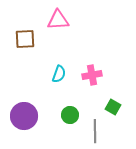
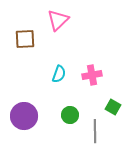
pink triangle: rotated 40 degrees counterclockwise
